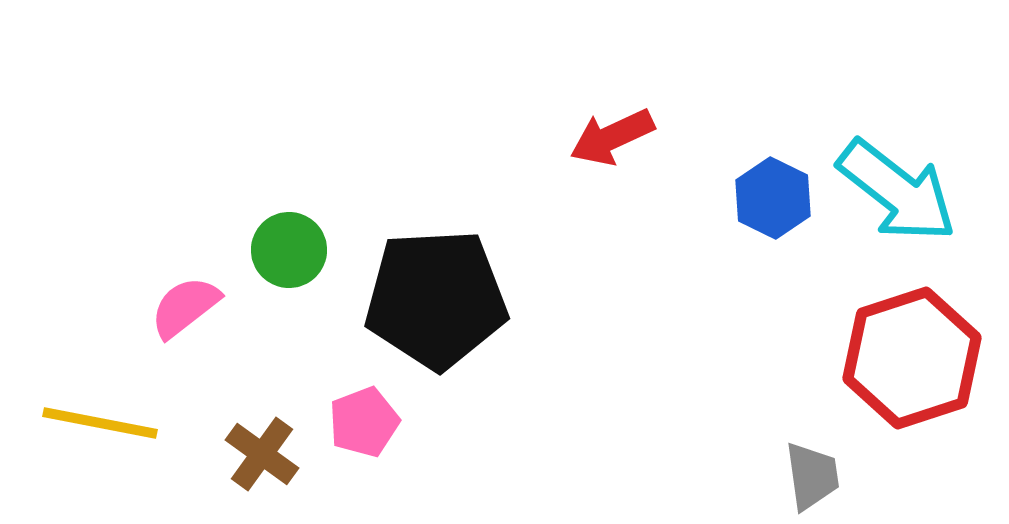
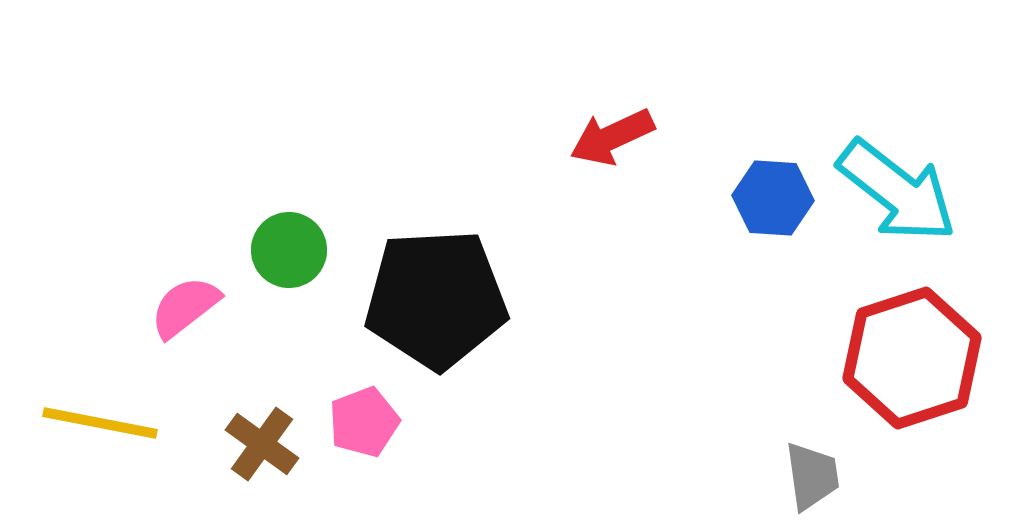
blue hexagon: rotated 22 degrees counterclockwise
brown cross: moved 10 px up
